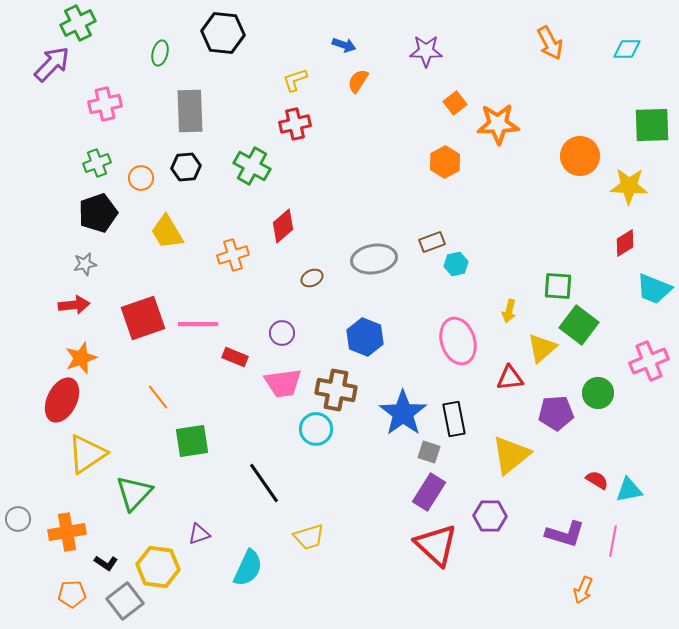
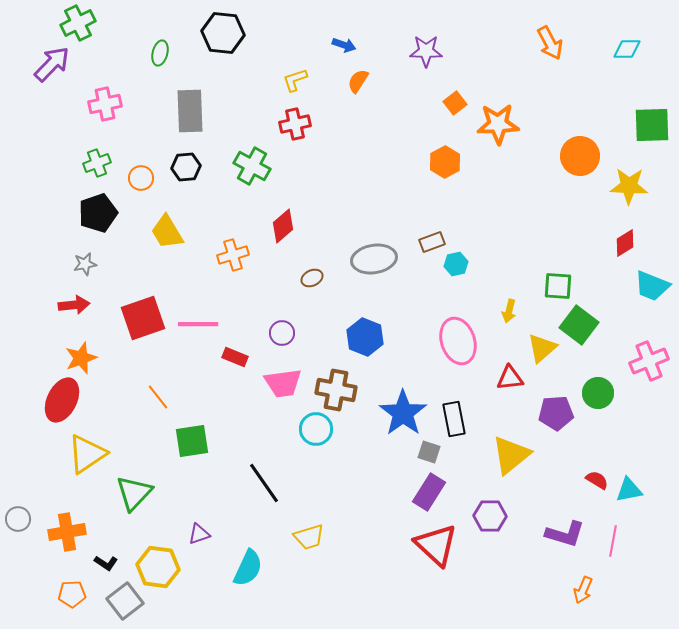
cyan trapezoid at (654, 289): moved 2 px left, 3 px up
